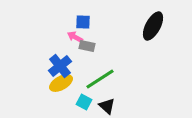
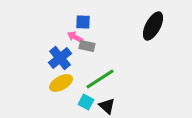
blue cross: moved 8 px up
cyan square: moved 2 px right
